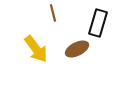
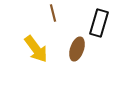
black rectangle: moved 1 px right
brown ellipse: rotated 45 degrees counterclockwise
